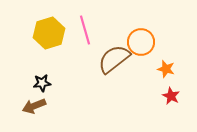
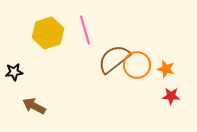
yellow hexagon: moved 1 px left
orange circle: moved 4 px left, 23 px down
black star: moved 28 px left, 11 px up
red star: rotated 24 degrees counterclockwise
brown arrow: rotated 50 degrees clockwise
